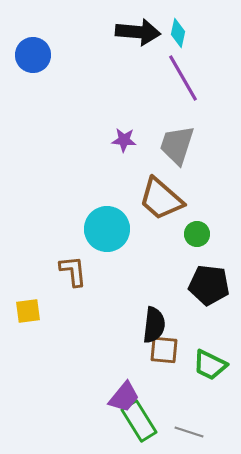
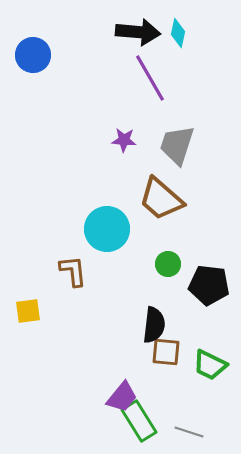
purple line: moved 33 px left
green circle: moved 29 px left, 30 px down
brown square: moved 2 px right, 2 px down
purple trapezoid: moved 2 px left
